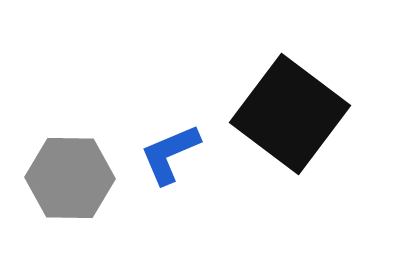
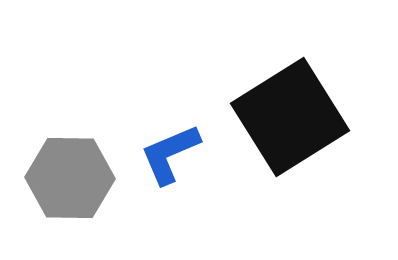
black square: moved 3 px down; rotated 21 degrees clockwise
